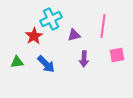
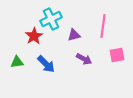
purple arrow: rotated 63 degrees counterclockwise
